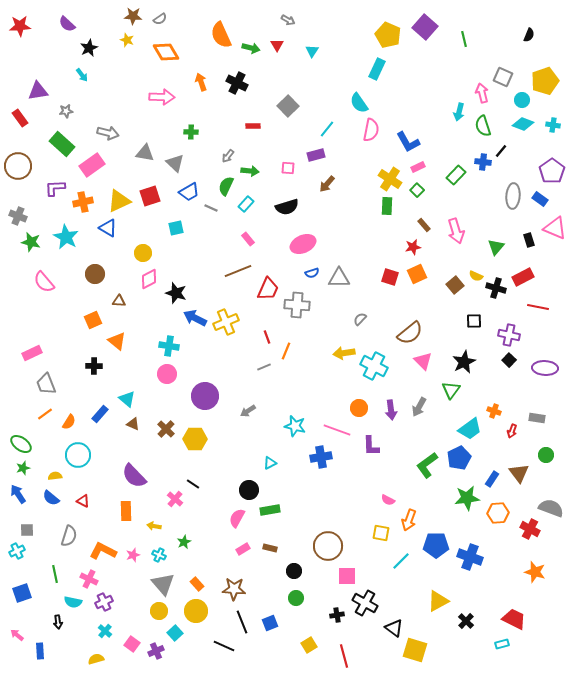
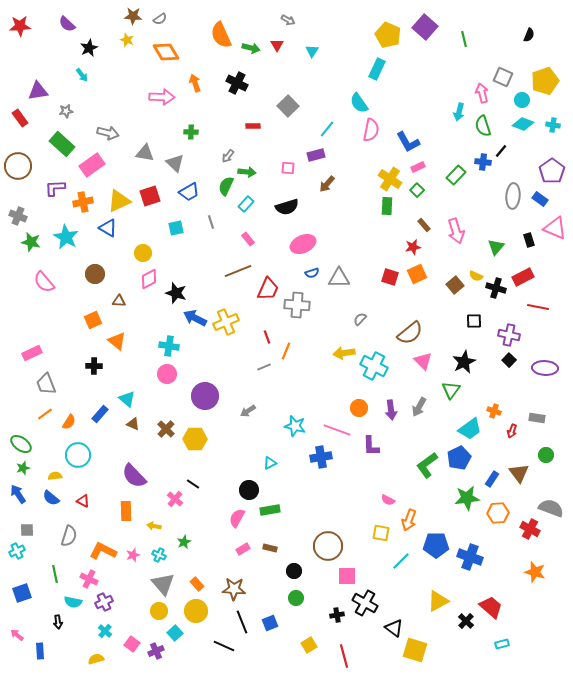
orange arrow at (201, 82): moved 6 px left, 1 px down
green arrow at (250, 171): moved 3 px left, 1 px down
gray line at (211, 208): moved 14 px down; rotated 48 degrees clockwise
red trapezoid at (514, 619): moved 23 px left, 12 px up; rotated 15 degrees clockwise
